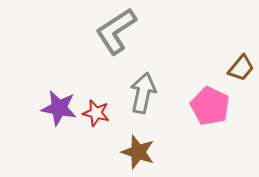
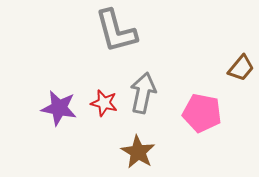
gray L-shape: rotated 72 degrees counterclockwise
pink pentagon: moved 8 px left, 7 px down; rotated 15 degrees counterclockwise
red star: moved 8 px right, 10 px up
brown star: rotated 12 degrees clockwise
